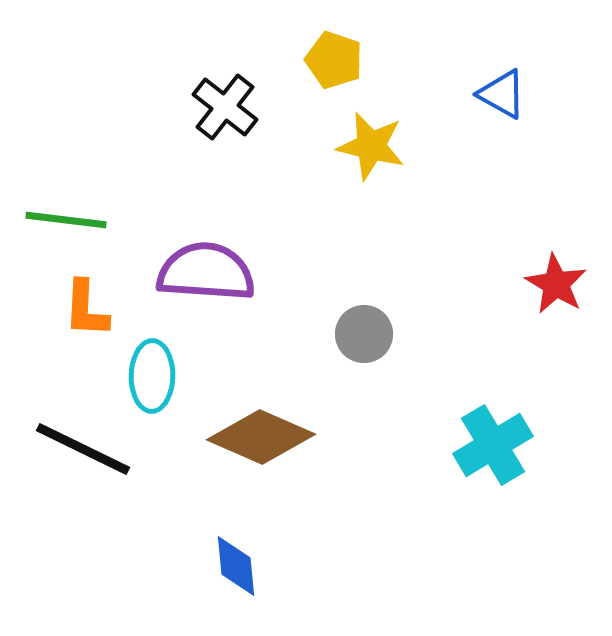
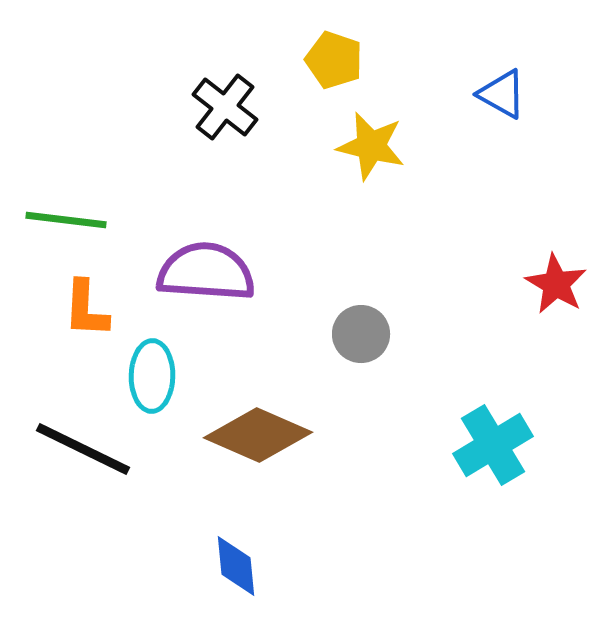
gray circle: moved 3 px left
brown diamond: moved 3 px left, 2 px up
